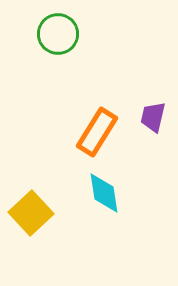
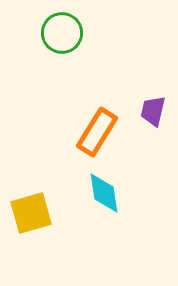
green circle: moved 4 px right, 1 px up
purple trapezoid: moved 6 px up
yellow square: rotated 27 degrees clockwise
